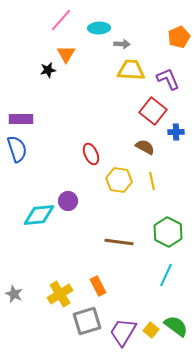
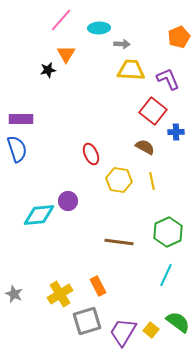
green hexagon: rotated 8 degrees clockwise
green semicircle: moved 2 px right, 4 px up
